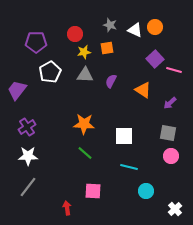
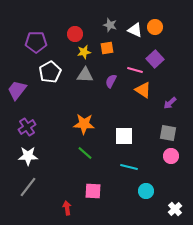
pink line: moved 39 px left
